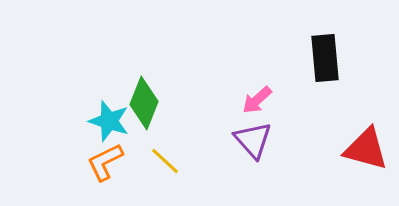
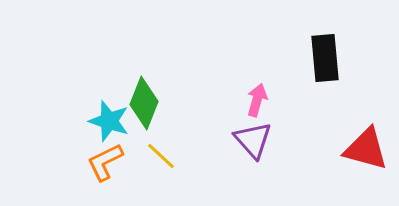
pink arrow: rotated 148 degrees clockwise
yellow line: moved 4 px left, 5 px up
